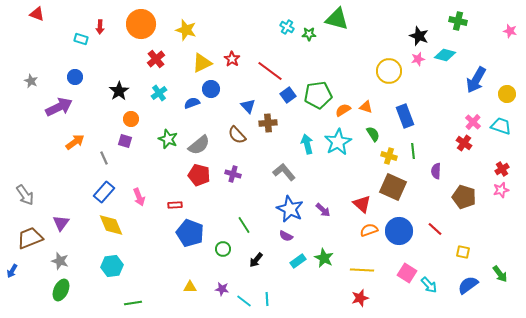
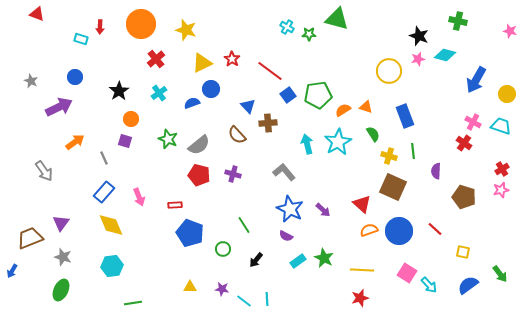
pink cross at (473, 122): rotated 14 degrees counterclockwise
gray arrow at (25, 195): moved 19 px right, 24 px up
gray star at (60, 261): moved 3 px right, 4 px up
